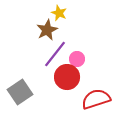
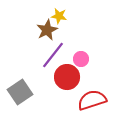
yellow star: moved 3 px down; rotated 14 degrees counterclockwise
purple line: moved 2 px left, 1 px down
pink circle: moved 4 px right
red semicircle: moved 4 px left, 1 px down
